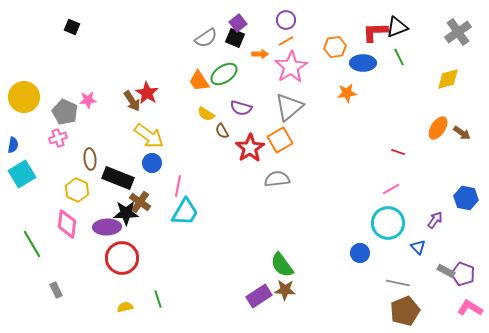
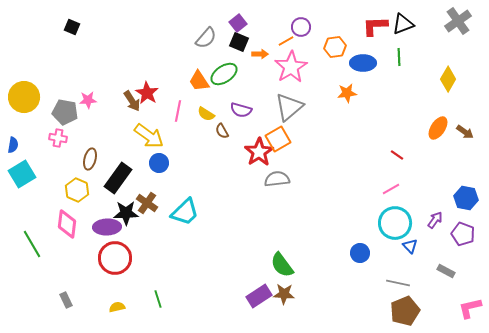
purple circle at (286, 20): moved 15 px right, 7 px down
black triangle at (397, 27): moved 6 px right, 3 px up
red L-shape at (375, 32): moved 6 px up
gray cross at (458, 32): moved 11 px up
gray semicircle at (206, 38): rotated 15 degrees counterclockwise
black square at (235, 38): moved 4 px right, 4 px down
green line at (399, 57): rotated 24 degrees clockwise
yellow diamond at (448, 79): rotated 45 degrees counterclockwise
purple semicircle at (241, 108): moved 2 px down
gray pentagon at (65, 112): rotated 15 degrees counterclockwise
brown arrow at (462, 133): moved 3 px right, 1 px up
pink cross at (58, 138): rotated 30 degrees clockwise
orange square at (280, 140): moved 2 px left, 1 px up
red star at (250, 148): moved 9 px right, 4 px down
red line at (398, 152): moved 1 px left, 3 px down; rotated 16 degrees clockwise
brown ellipse at (90, 159): rotated 20 degrees clockwise
blue circle at (152, 163): moved 7 px right
black rectangle at (118, 178): rotated 76 degrees counterclockwise
pink line at (178, 186): moved 75 px up
brown cross at (140, 202): moved 7 px right, 1 px down
cyan trapezoid at (185, 212): rotated 16 degrees clockwise
cyan circle at (388, 223): moved 7 px right
blue triangle at (418, 247): moved 8 px left, 1 px up
red circle at (122, 258): moved 7 px left
purple pentagon at (463, 274): moved 40 px up
gray rectangle at (56, 290): moved 10 px right, 10 px down
brown star at (285, 290): moved 1 px left, 4 px down
yellow semicircle at (125, 307): moved 8 px left
pink L-shape at (470, 308): rotated 45 degrees counterclockwise
